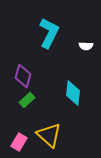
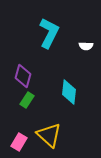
cyan diamond: moved 4 px left, 1 px up
green rectangle: rotated 14 degrees counterclockwise
